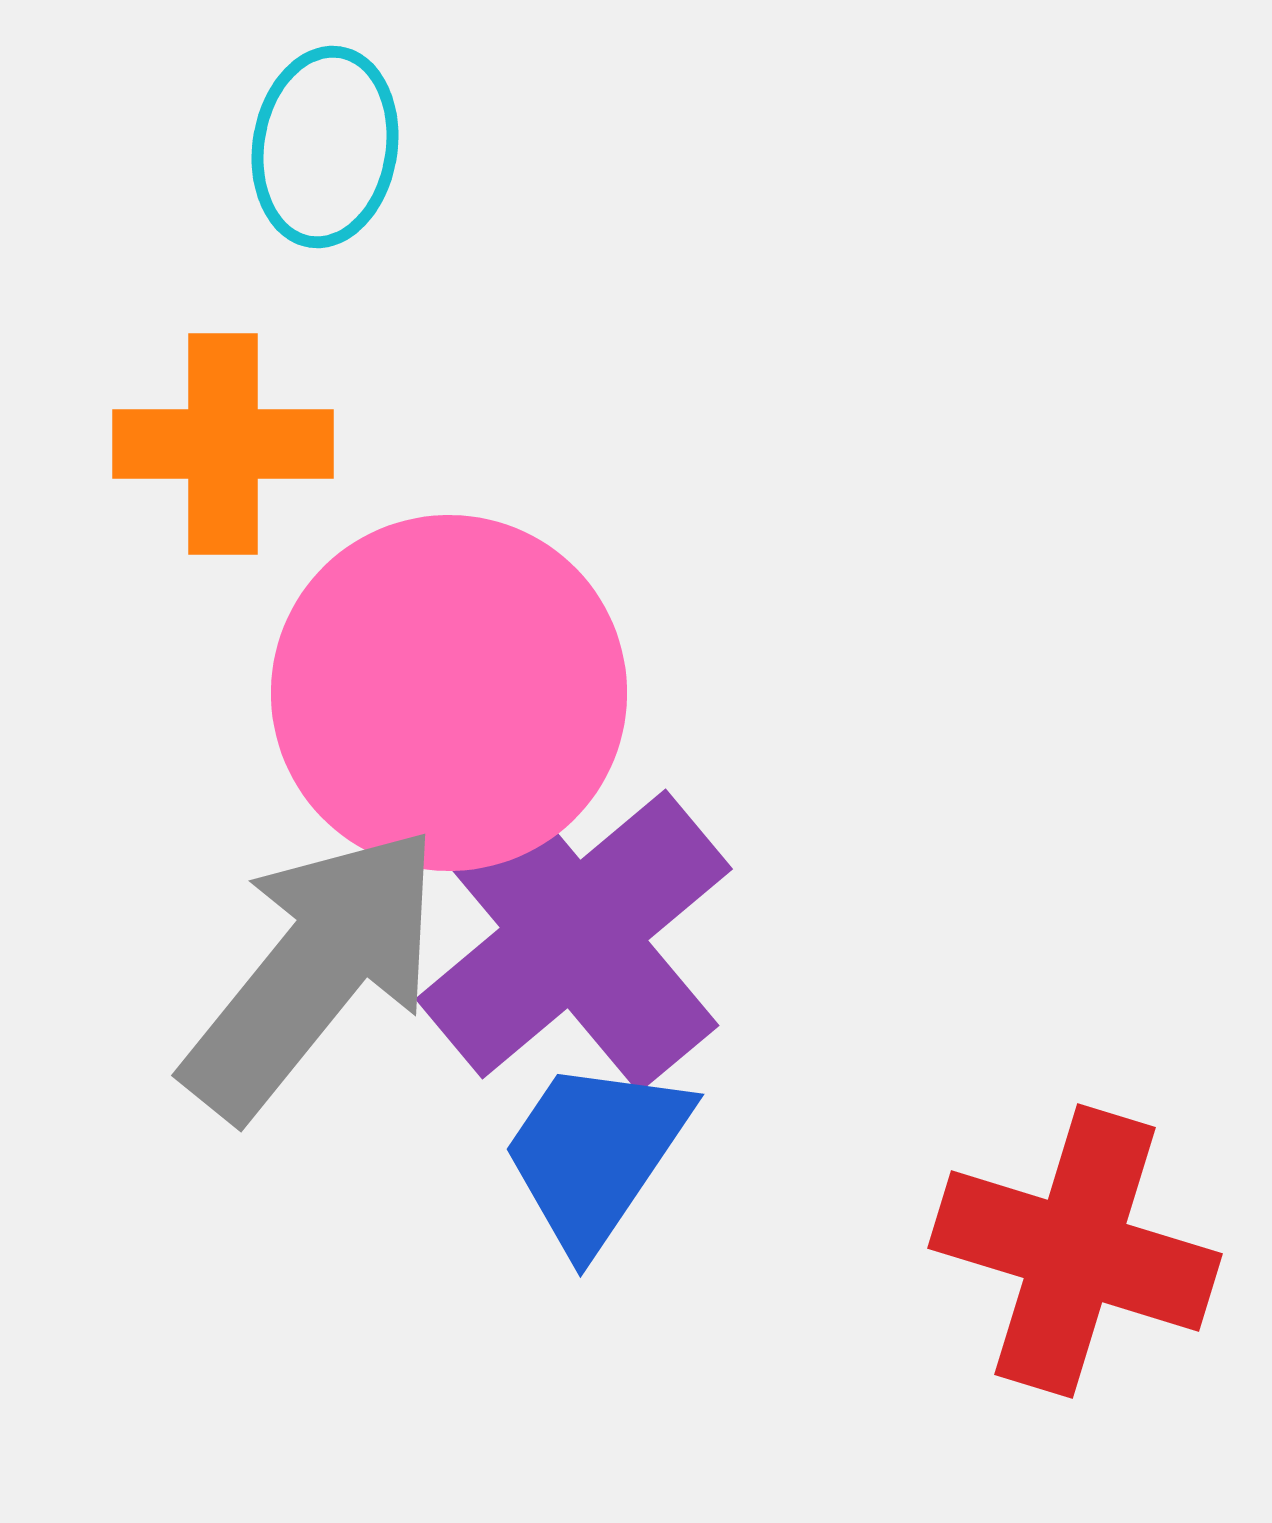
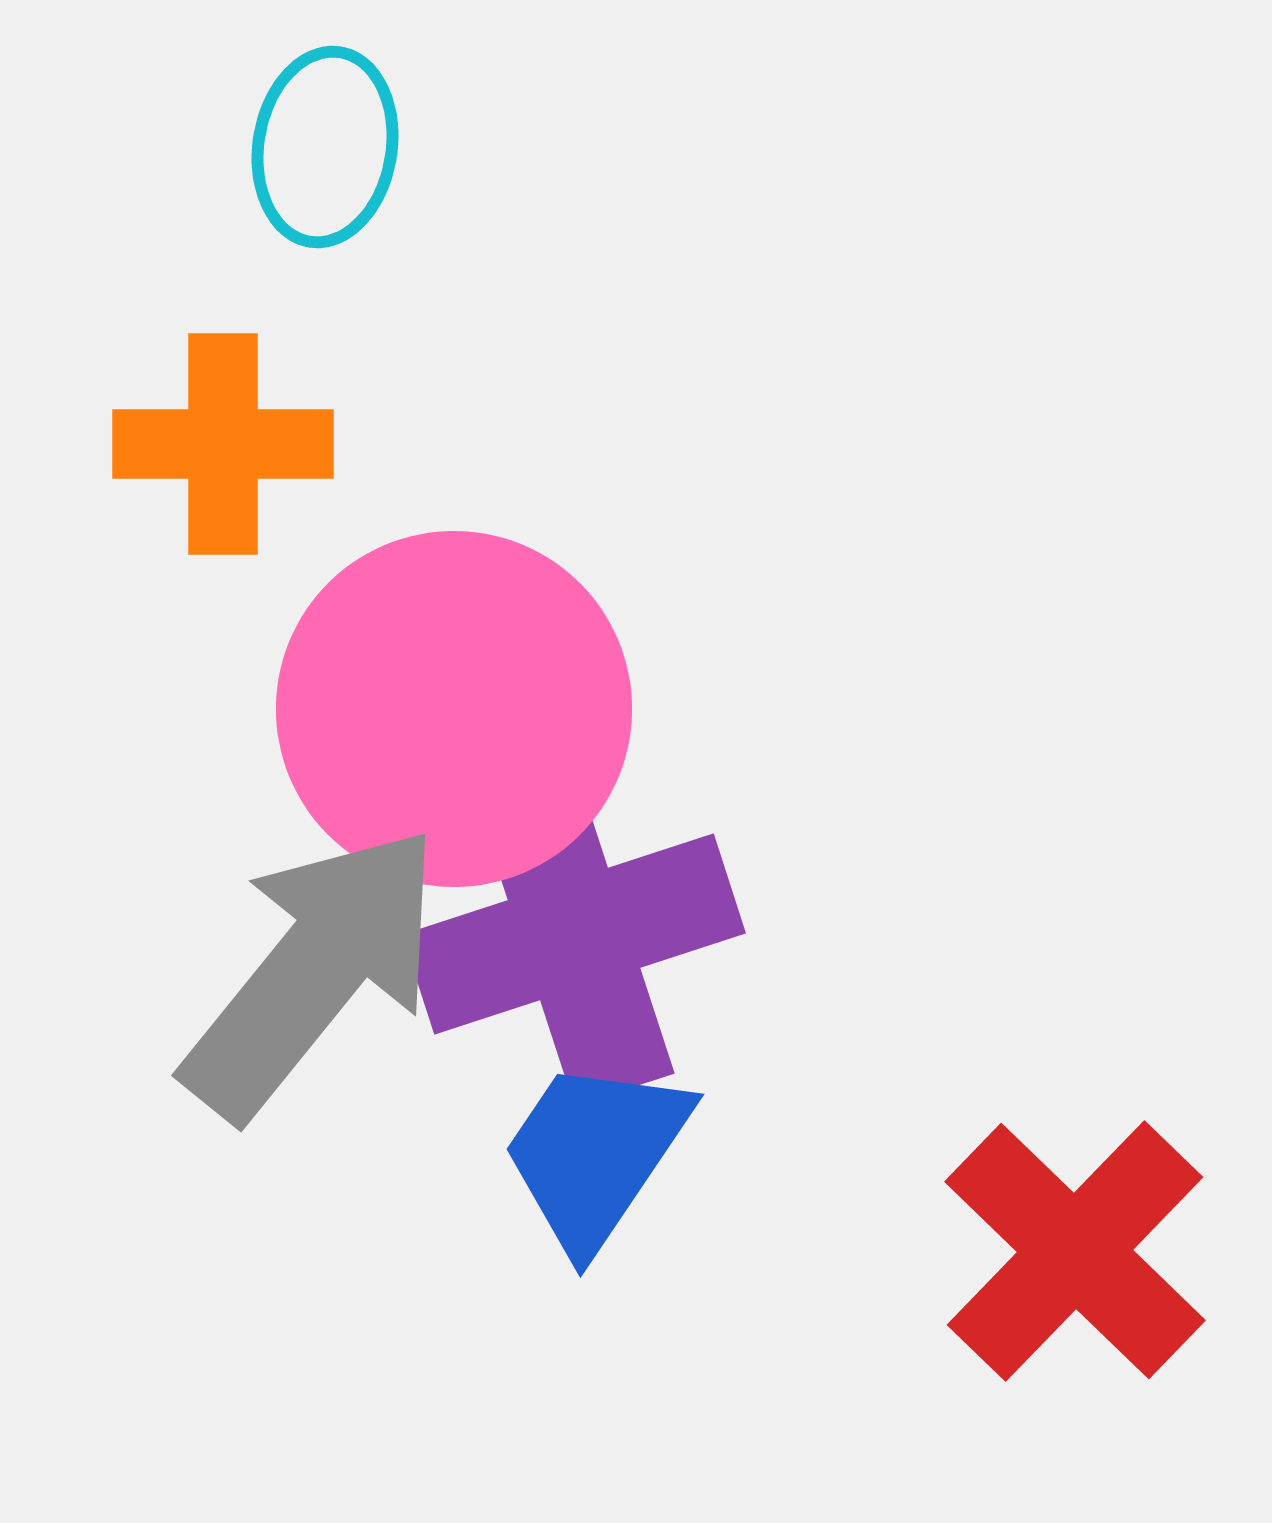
pink circle: moved 5 px right, 16 px down
purple cross: rotated 22 degrees clockwise
red cross: rotated 27 degrees clockwise
